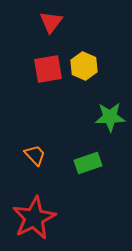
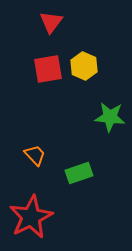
green star: rotated 8 degrees clockwise
green rectangle: moved 9 px left, 10 px down
red star: moved 3 px left, 1 px up
